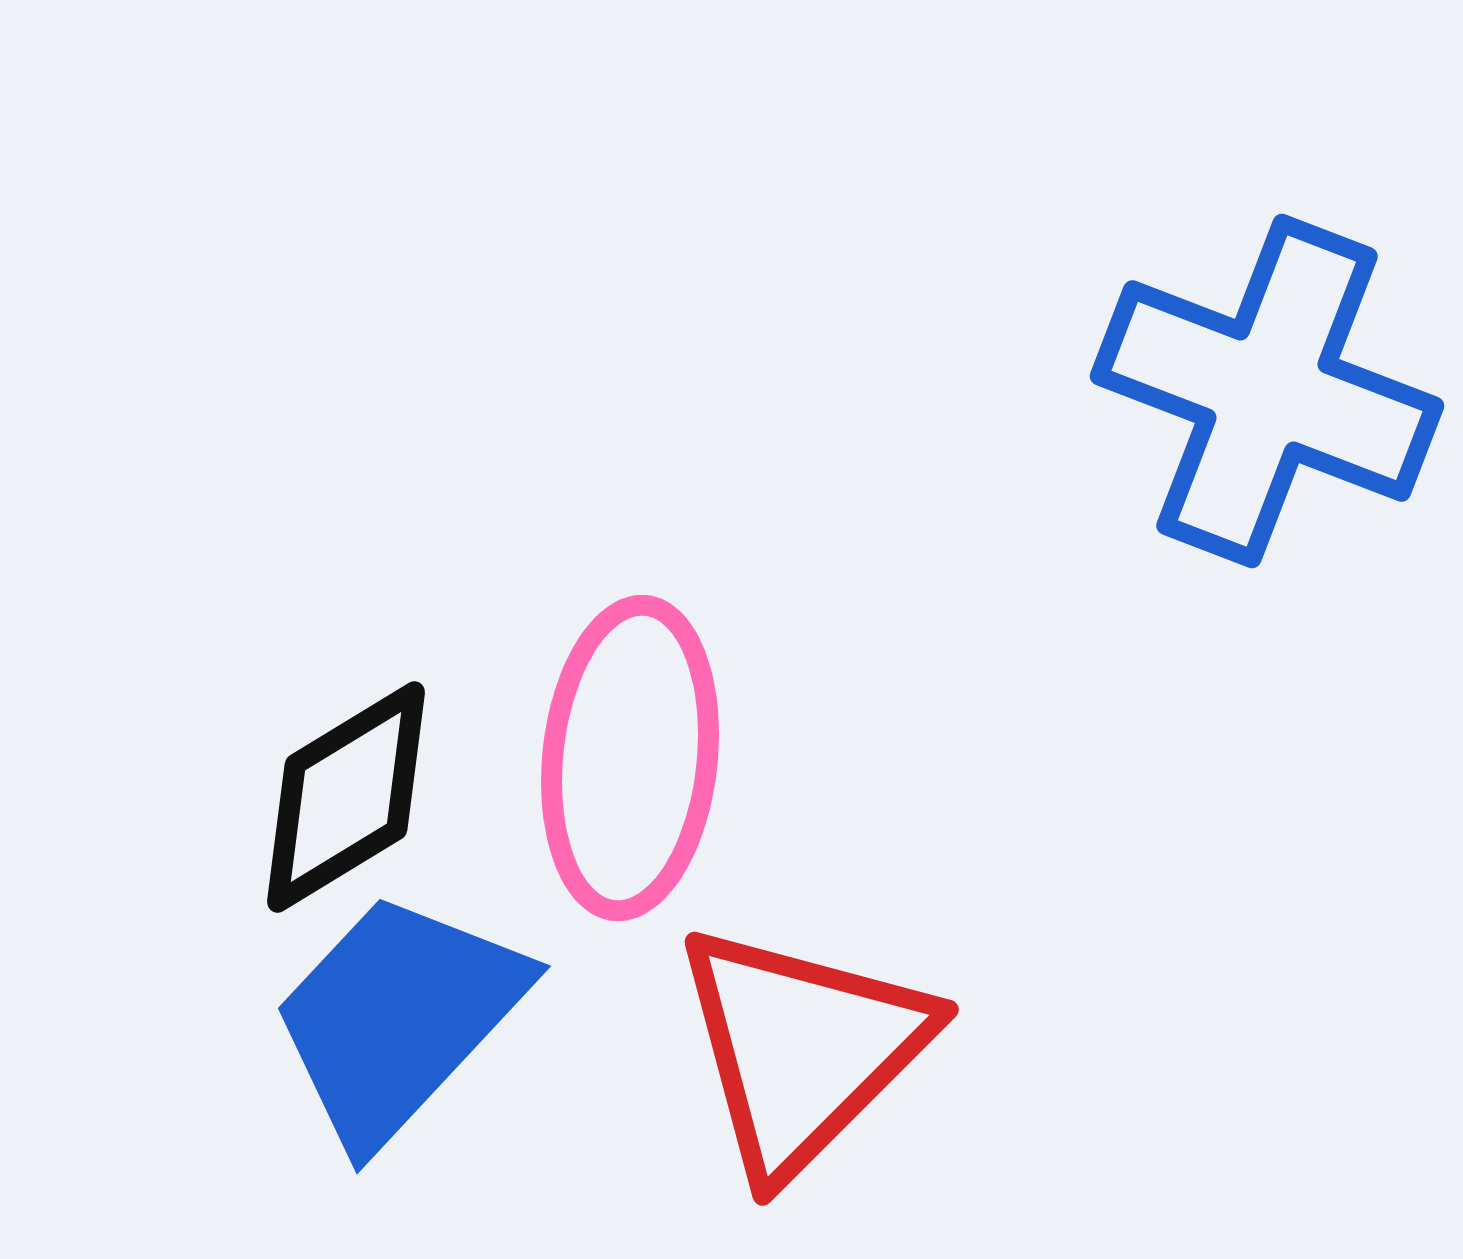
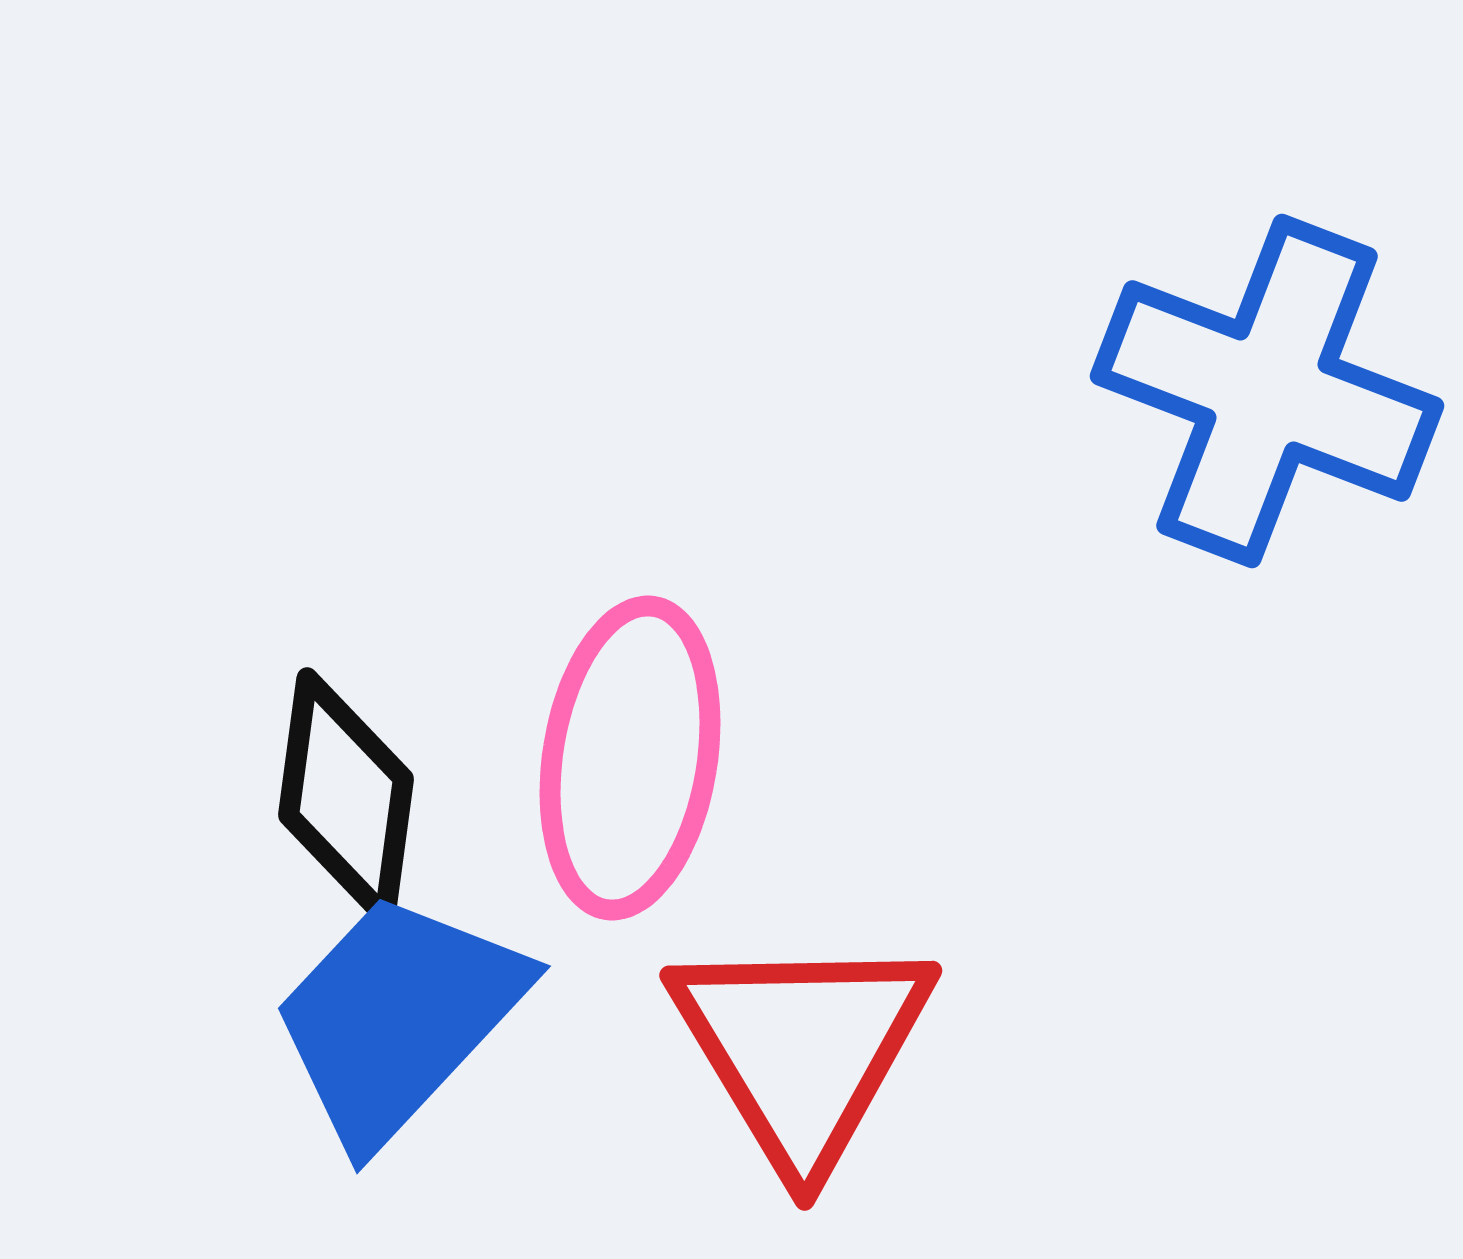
pink ellipse: rotated 3 degrees clockwise
black diamond: rotated 51 degrees counterclockwise
red triangle: rotated 16 degrees counterclockwise
